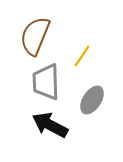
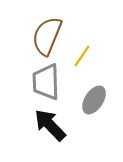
brown semicircle: moved 12 px right
gray ellipse: moved 2 px right
black arrow: rotated 18 degrees clockwise
